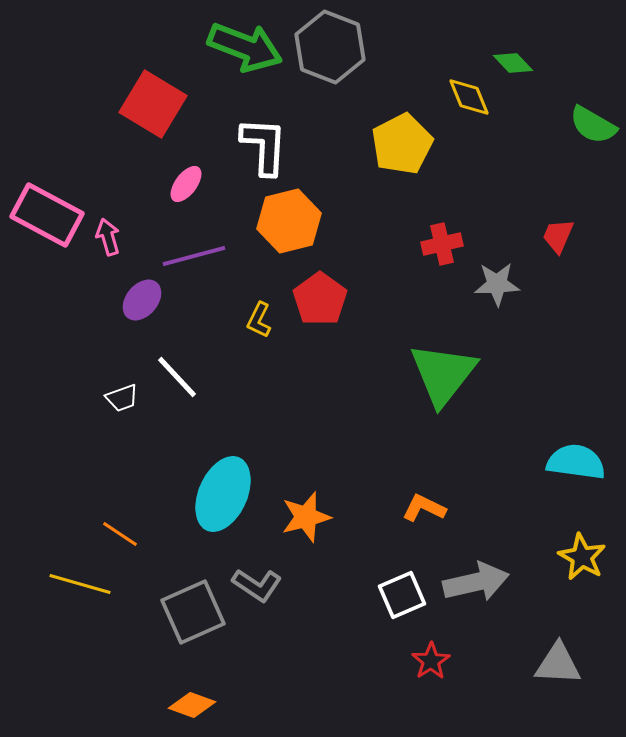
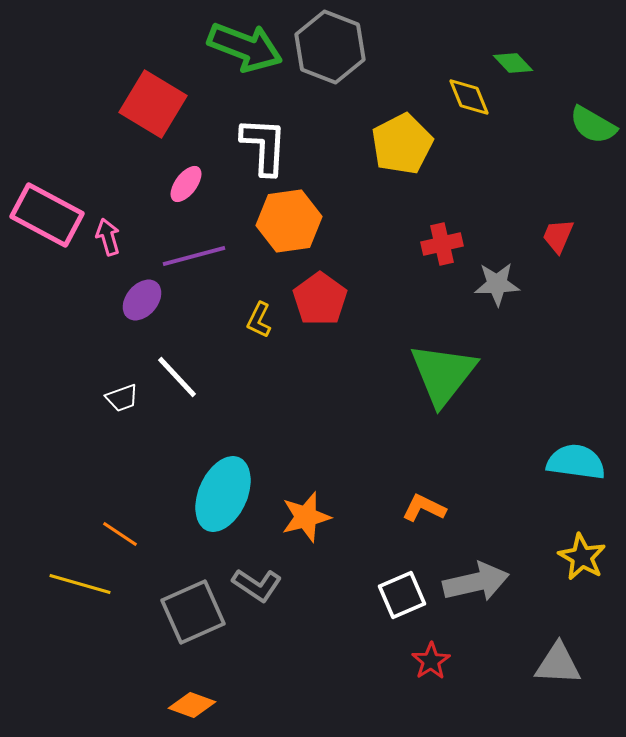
orange hexagon: rotated 6 degrees clockwise
